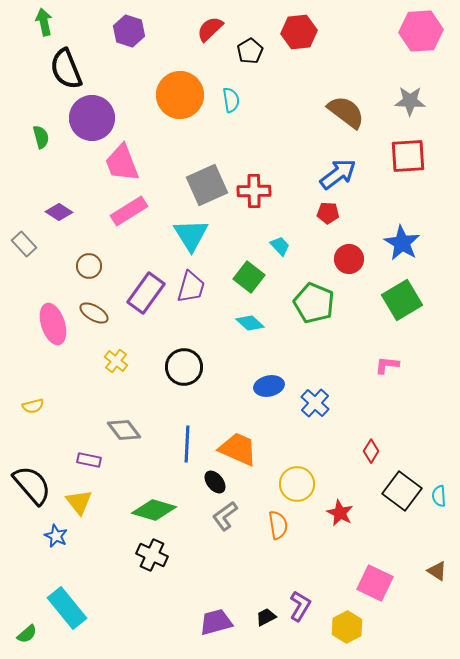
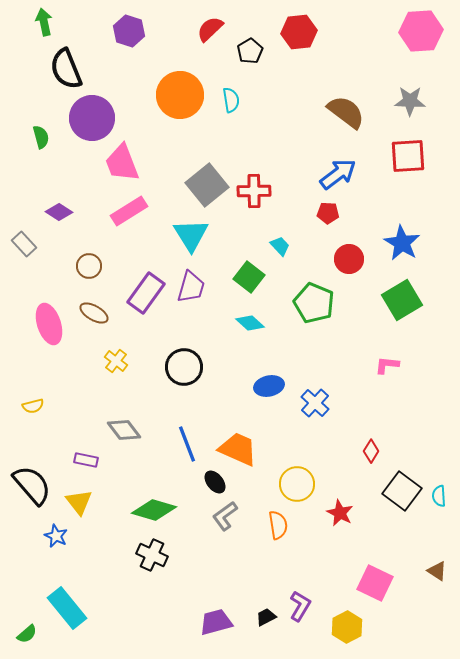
gray square at (207, 185): rotated 15 degrees counterclockwise
pink ellipse at (53, 324): moved 4 px left
blue line at (187, 444): rotated 24 degrees counterclockwise
purple rectangle at (89, 460): moved 3 px left
